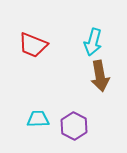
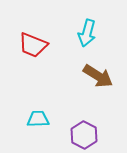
cyan arrow: moved 6 px left, 9 px up
brown arrow: moved 2 px left; rotated 48 degrees counterclockwise
purple hexagon: moved 10 px right, 9 px down
